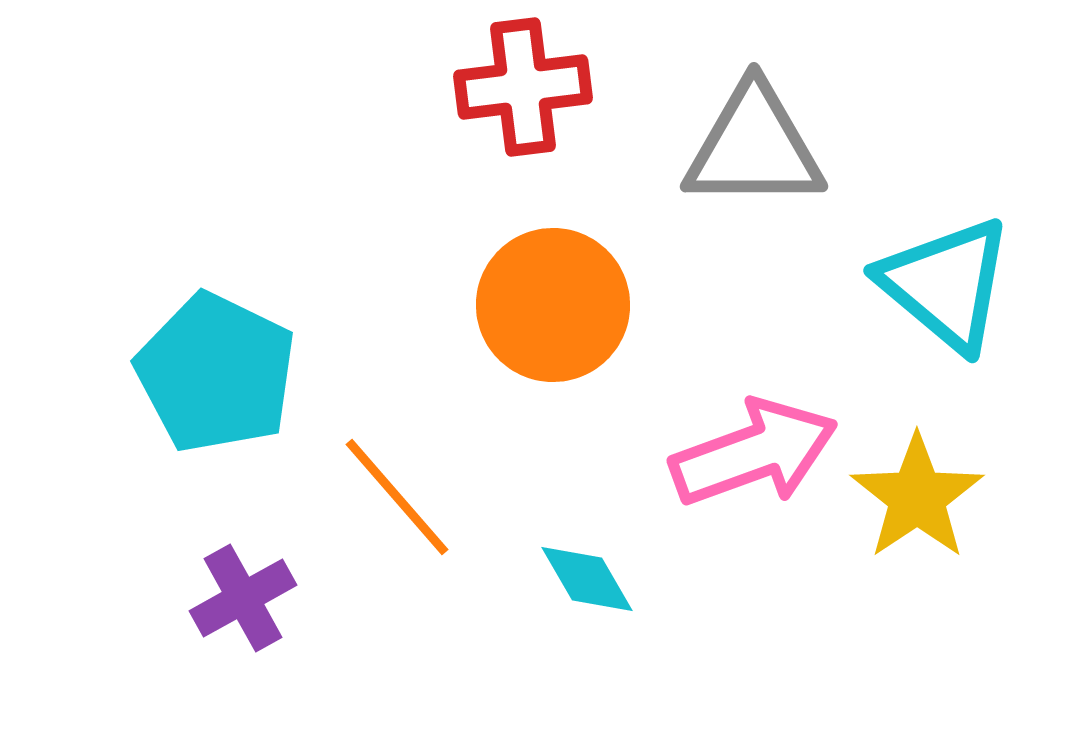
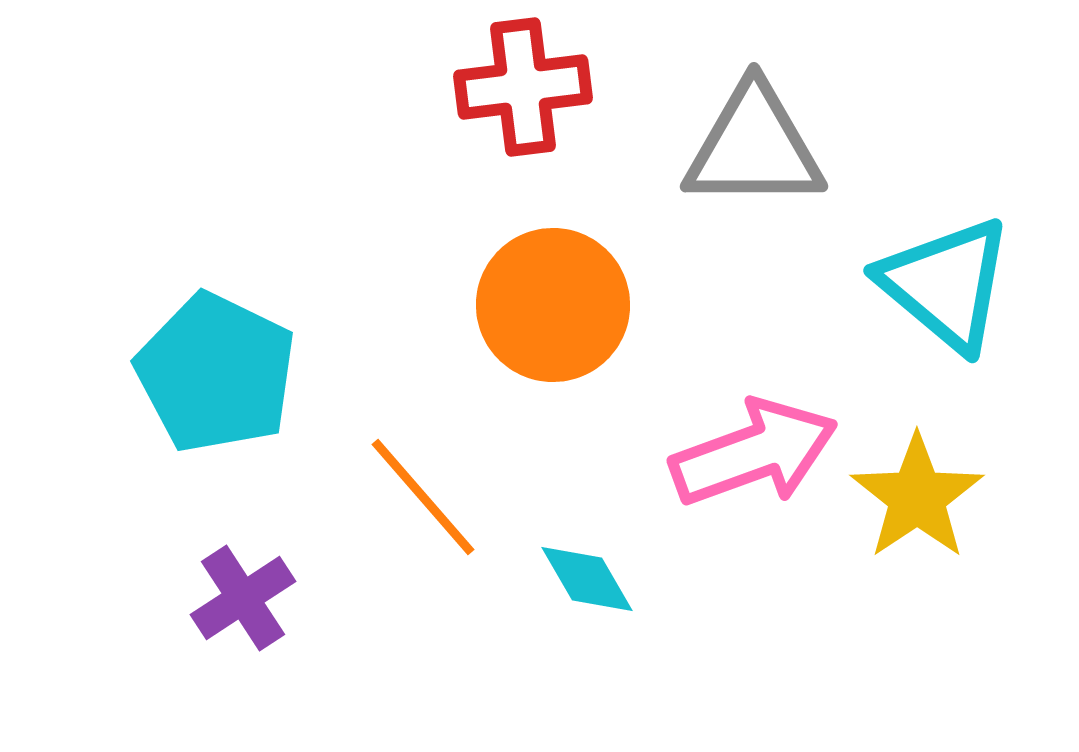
orange line: moved 26 px right
purple cross: rotated 4 degrees counterclockwise
